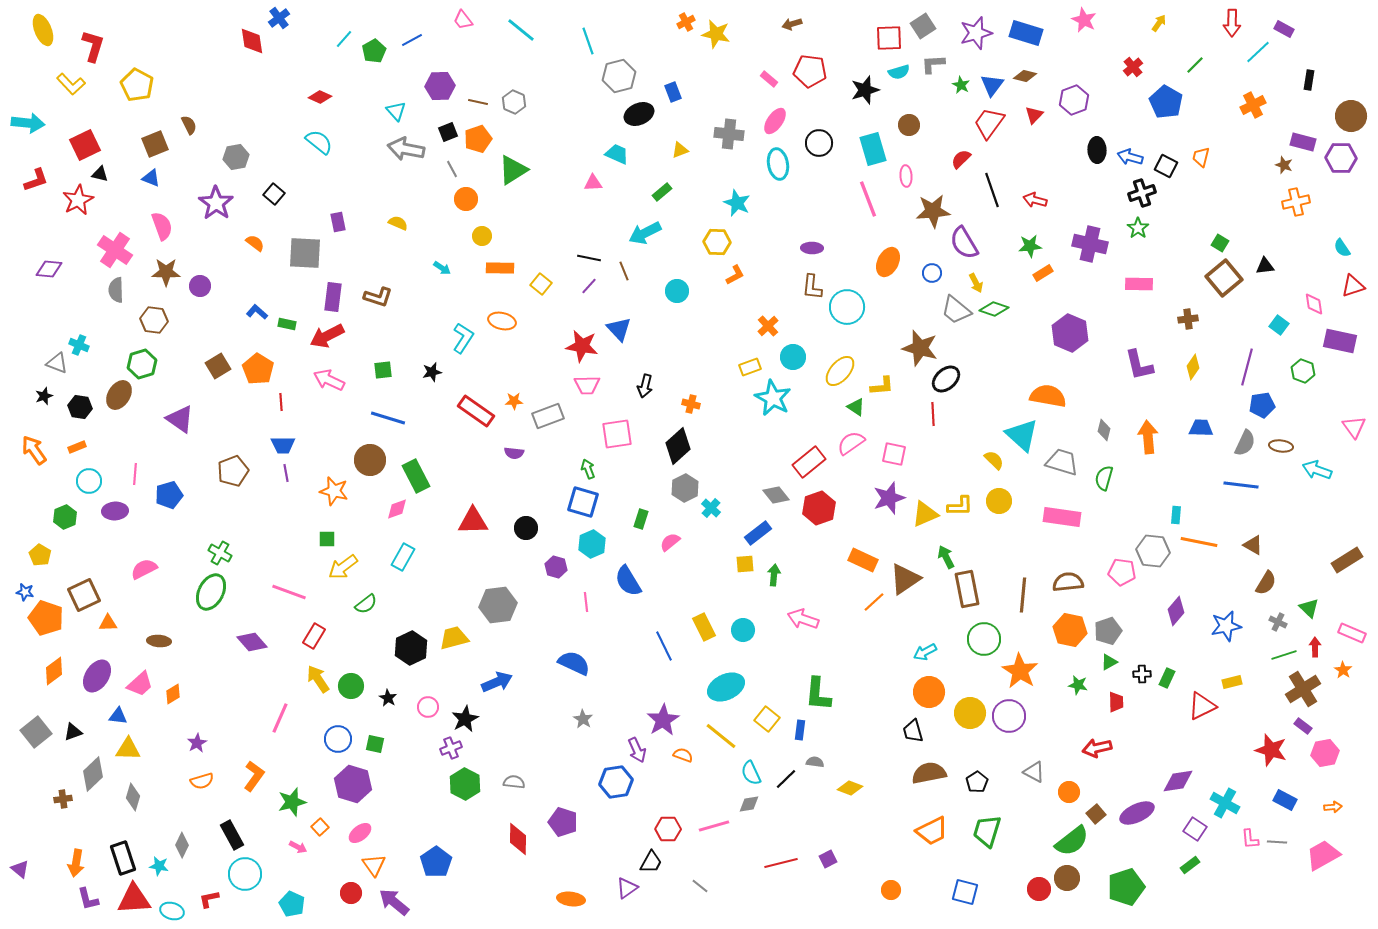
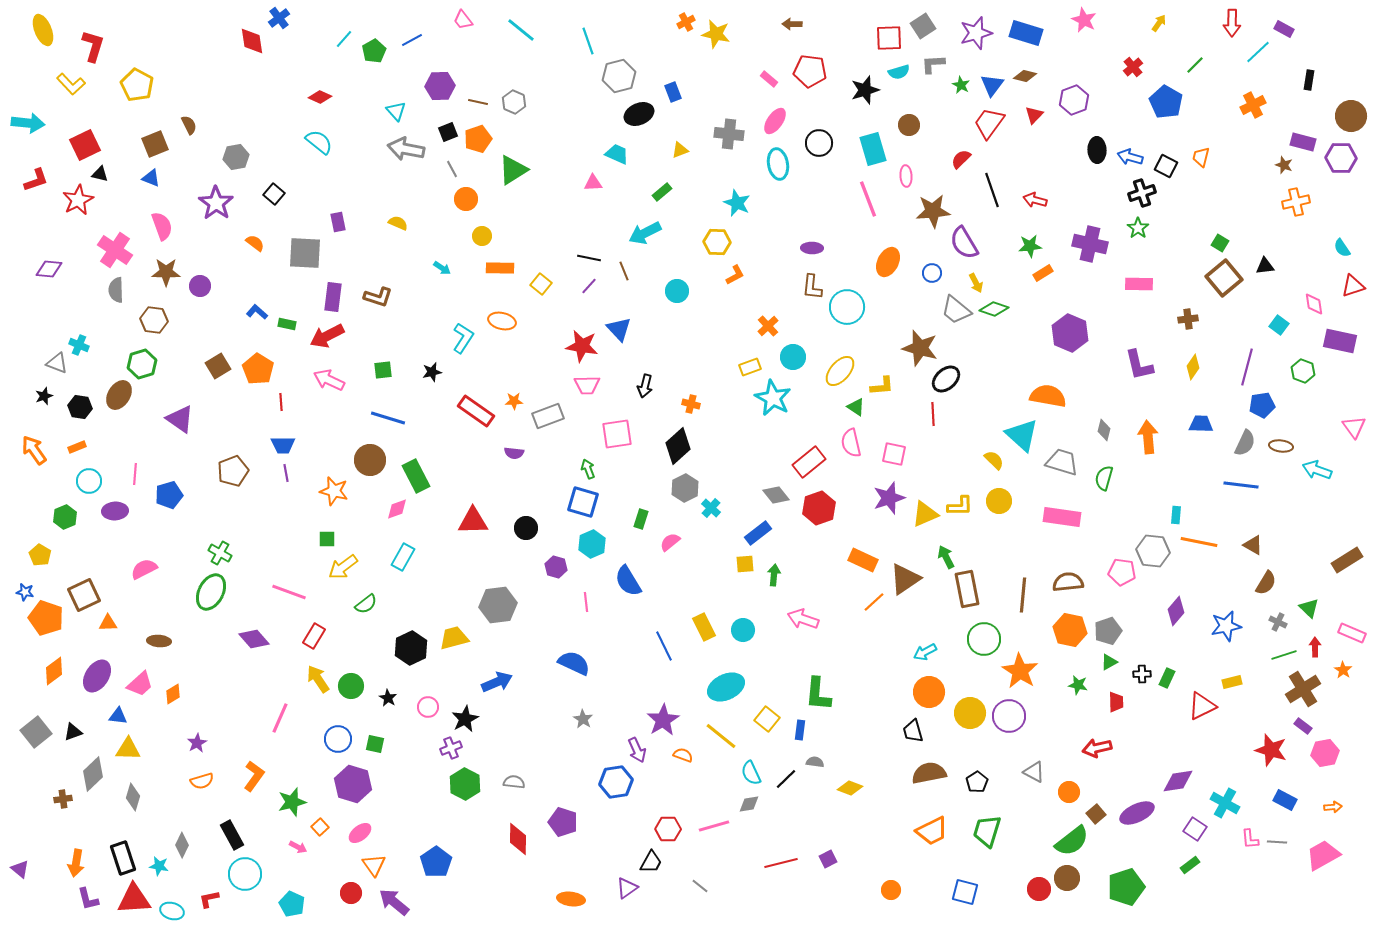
brown arrow at (792, 24): rotated 18 degrees clockwise
blue trapezoid at (1201, 428): moved 4 px up
pink semicircle at (851, 443): rotated 68 degrees counterclockwise
purple diamond at (252, 642): moved 2 px right, 3 px up
